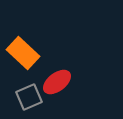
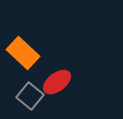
gray square: moved 1 px right, 1 px up; rotated 28 degrees counterclockwise
